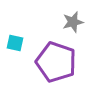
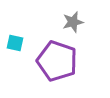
purple pentagon: moved 1 px right, 1 px up
